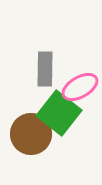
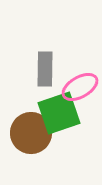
green square: rotated 33 degrees clockwise
brown circle: moved 1 px up
